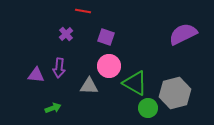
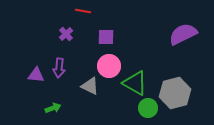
purple square: rotated 18 degrees counterclockwise
gray triangle: moved 1 px right; rotated 24 degrees clockwise
